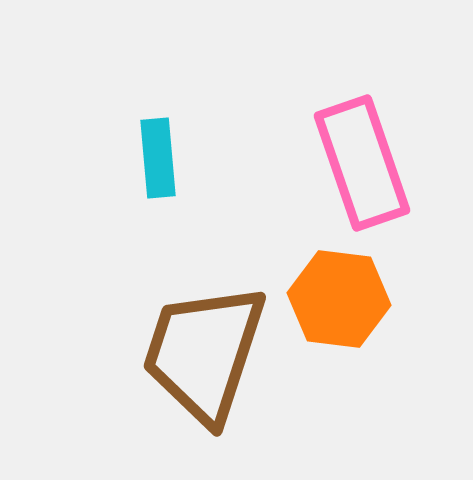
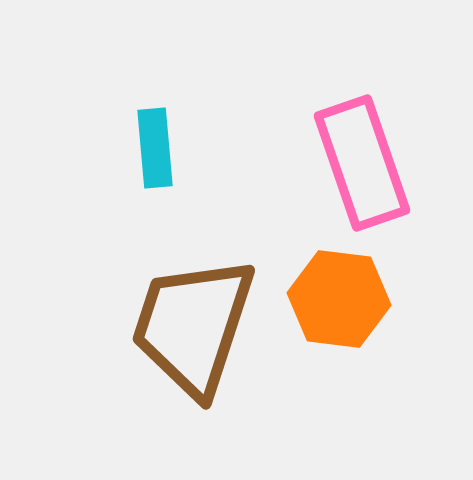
cyan rectangle: moved 3 px left, 10 px up
brown trapezoid: moved 11 px left, 27 px up
